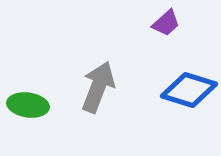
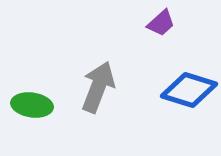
purple trapezoid: moved 5 px left
green ellipse: moved 4 px right
